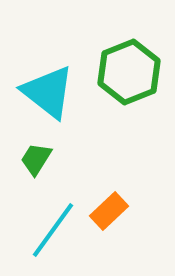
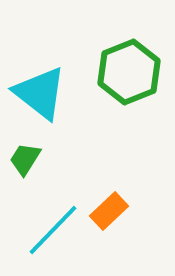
cyan triangle: moved 8 px left, 1 px down
green trapezoid: moved 11 px left
cyan line: rotated 8 degrees clockwise
